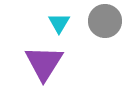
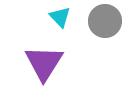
cyan triangle: moved 1 px right, 6 px up; rotated 15 degrees counterclockwise
